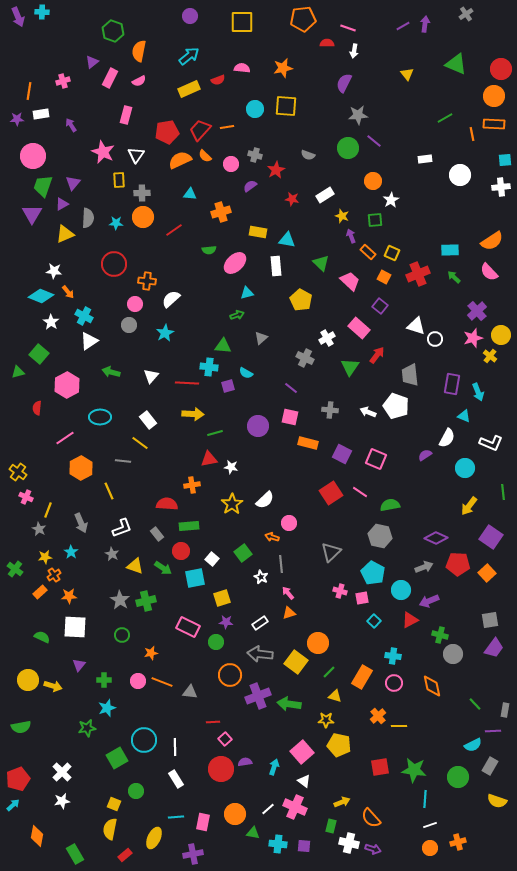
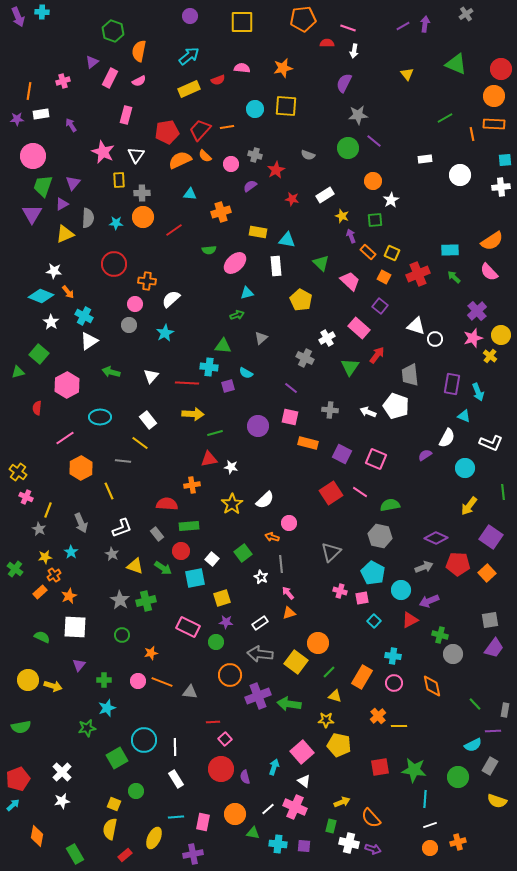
orange star at (69, 596): rotated 21 degrees counterclockwise
purple semicircle at (245, 762): moved 15 px down; rotated 96 degrees counterclockwise
